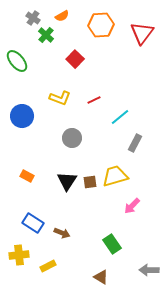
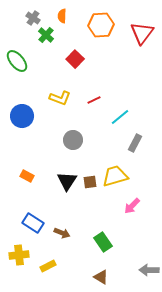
orange semicircle: rotated 120 degrees clockwise
gray circle: moved 1 px right, 2 px down
green rectangle: moved 9 px left, 2 px up
